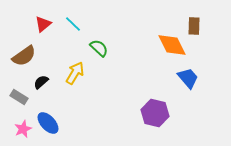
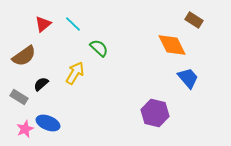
brown rectangle: moved 6 px up; rotated 60 degrees counterclockwise
black semicircle: moved 2 px down
blue ellipse: rotated 25 degrees counterclockwise
pink star: moved 2 px right
